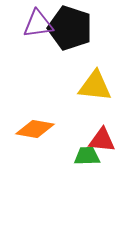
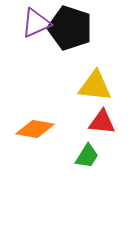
purple triangle: moved 2 px left, 1 px up; rotated 16 degrees counterclockwise
red triangle: moved 18 px up
green trapezoid: rotated 124 degrees clockwise
